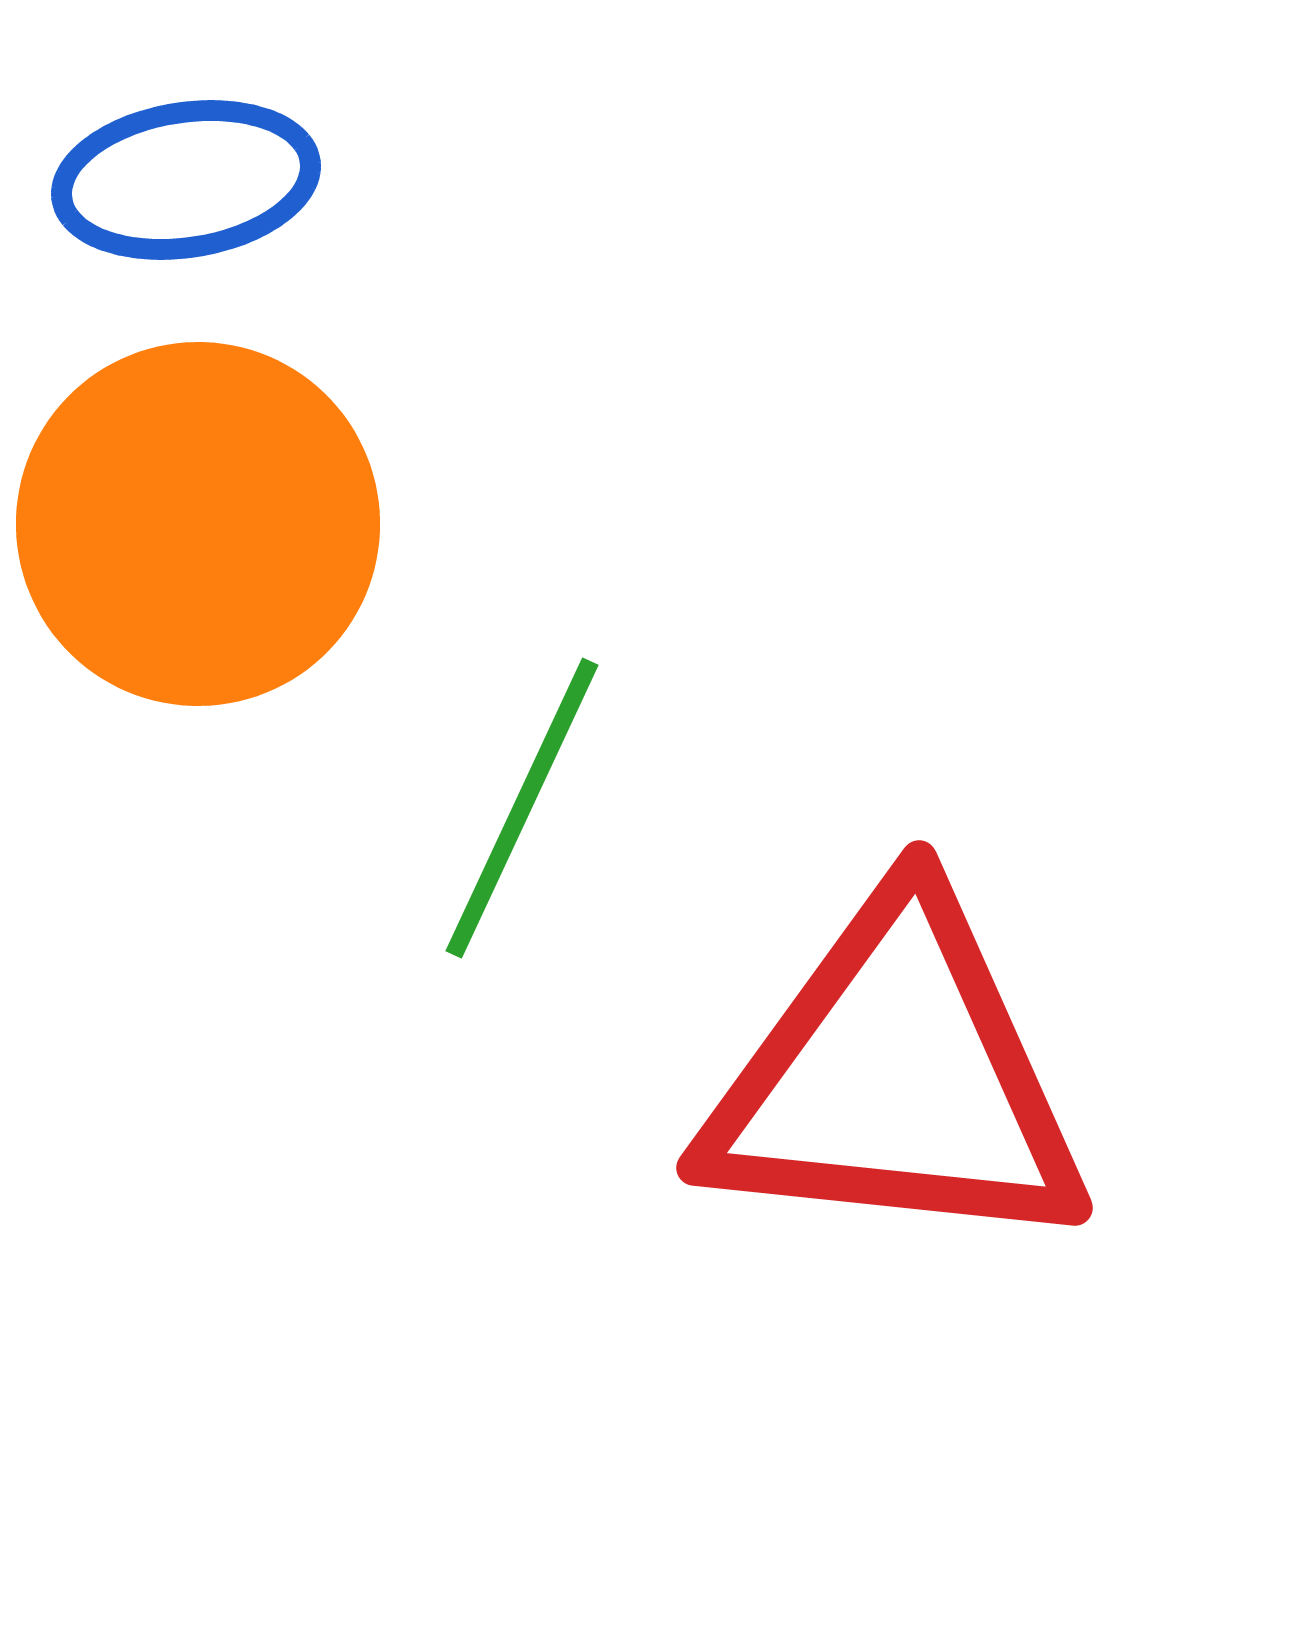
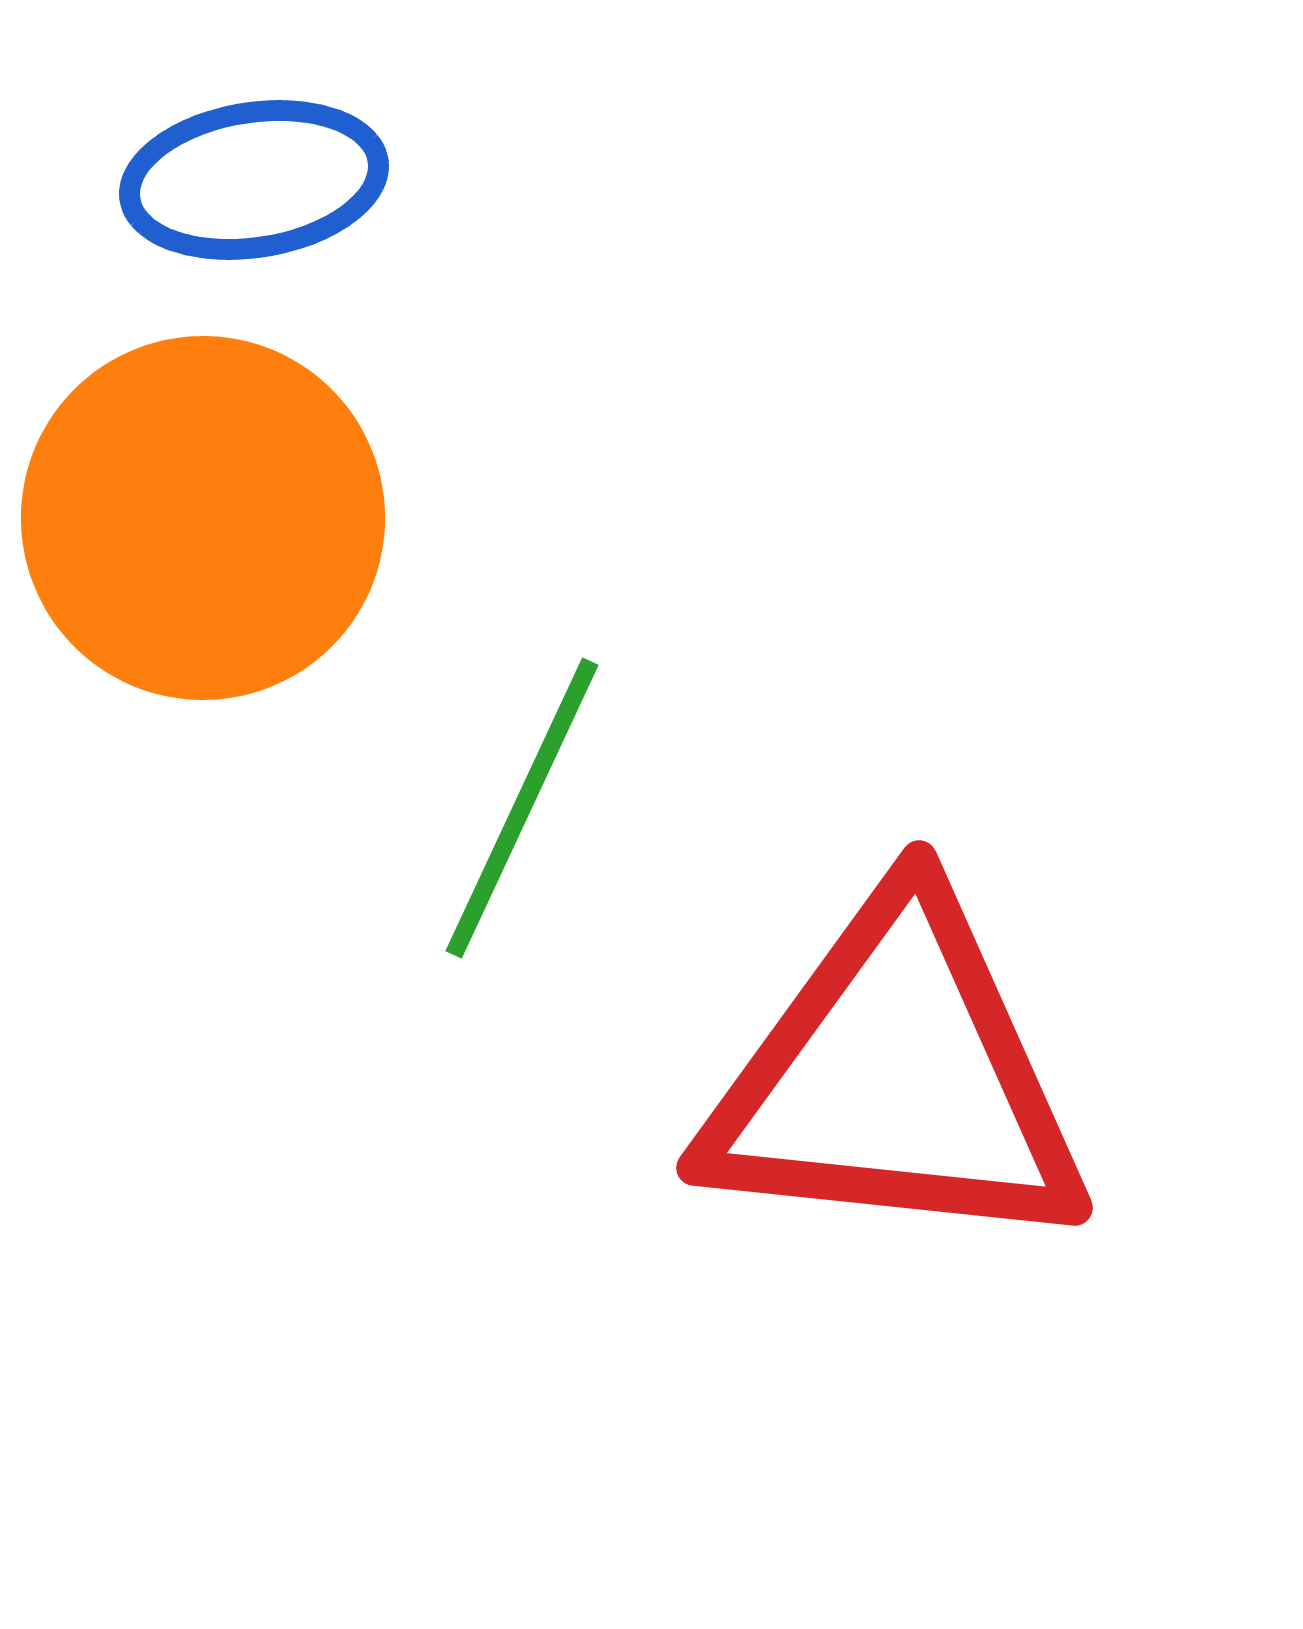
blue ellipse: moved 68 px right
orange circle: moved 5 px right, 6 px up
